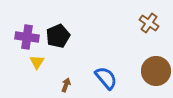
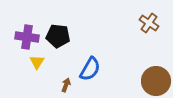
black pentagon: rotated 30 degrees clockwise
brown circle: moved 10 px down
blue semicircle: moved 16 px left, 9 px up; rotated 70 degrees clockwise
